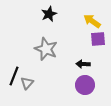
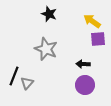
black star: rotated 28 degrees counterclockwise
